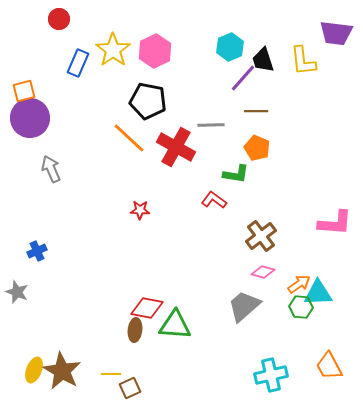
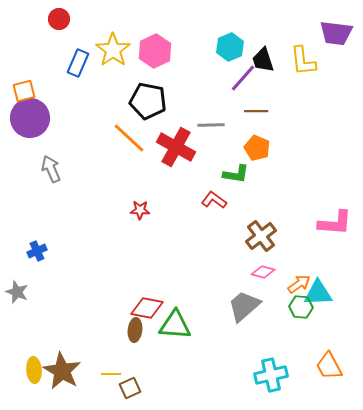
yellow ellipse: rotated 25 degrees counterclockwise
